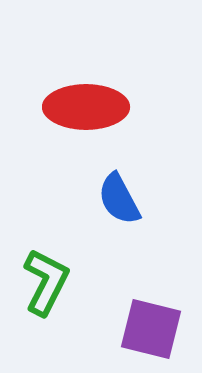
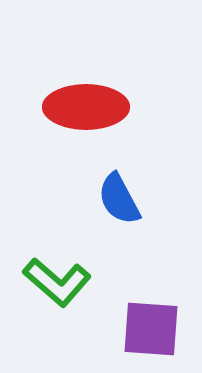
green L-shape: moved 11 px right; rotated 104 degrees clockwise
purple square: rotated 10 degrees counterclockwise
